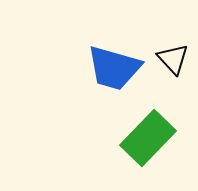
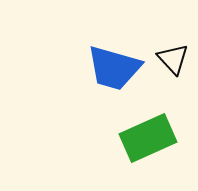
green rectangle: rotated 22 degrees clockwise
